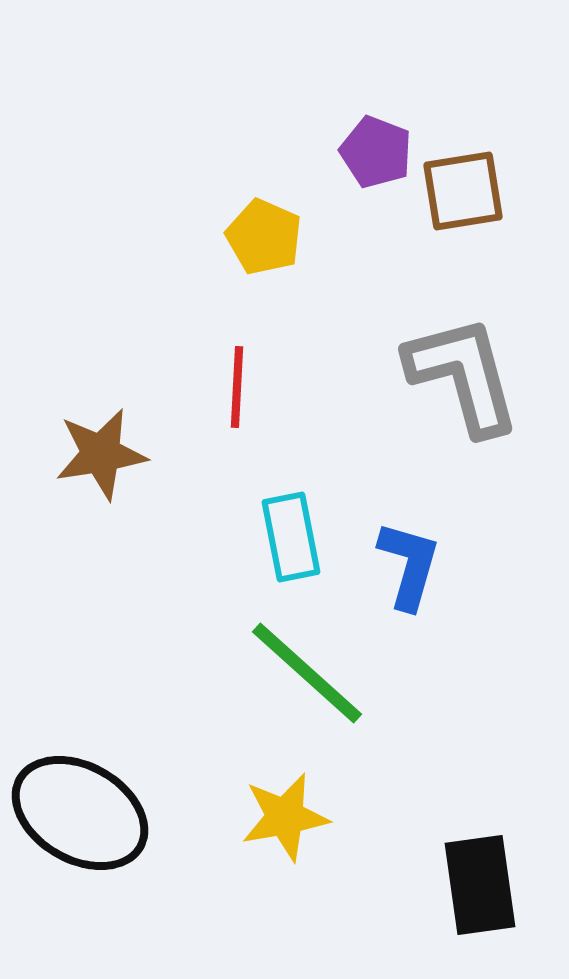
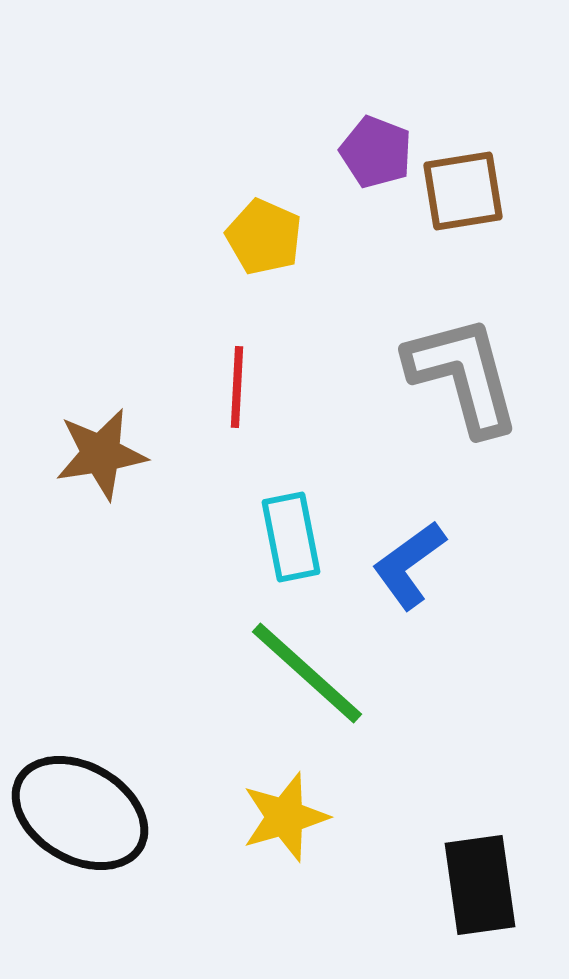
blue L-shape: rotated 142 degrees counterclockwise
yellow star: rotated 6 degrees counterclockwise
